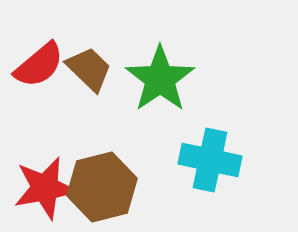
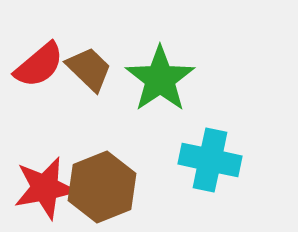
brown hexagon: rotated 8 degrees counterclockwise
